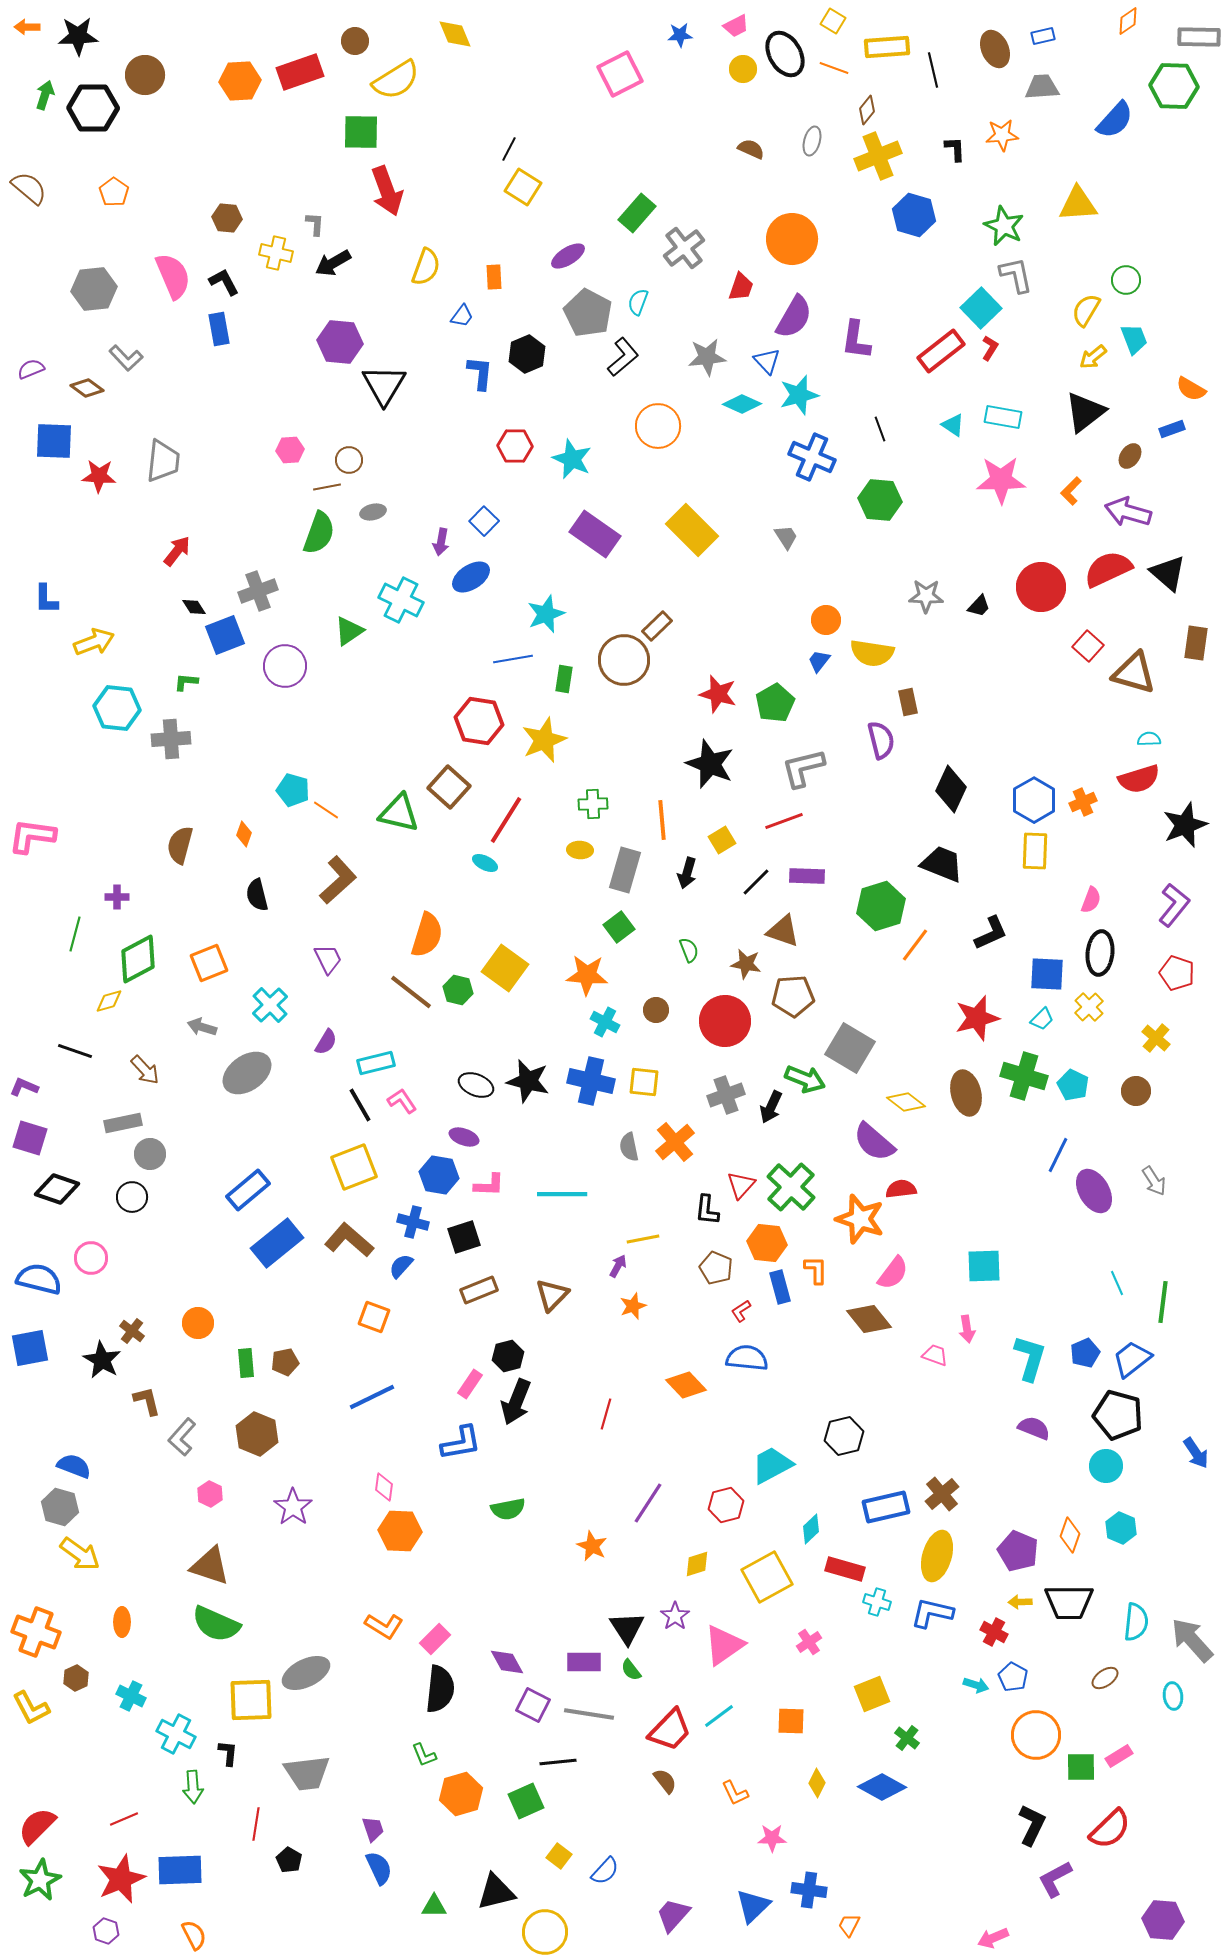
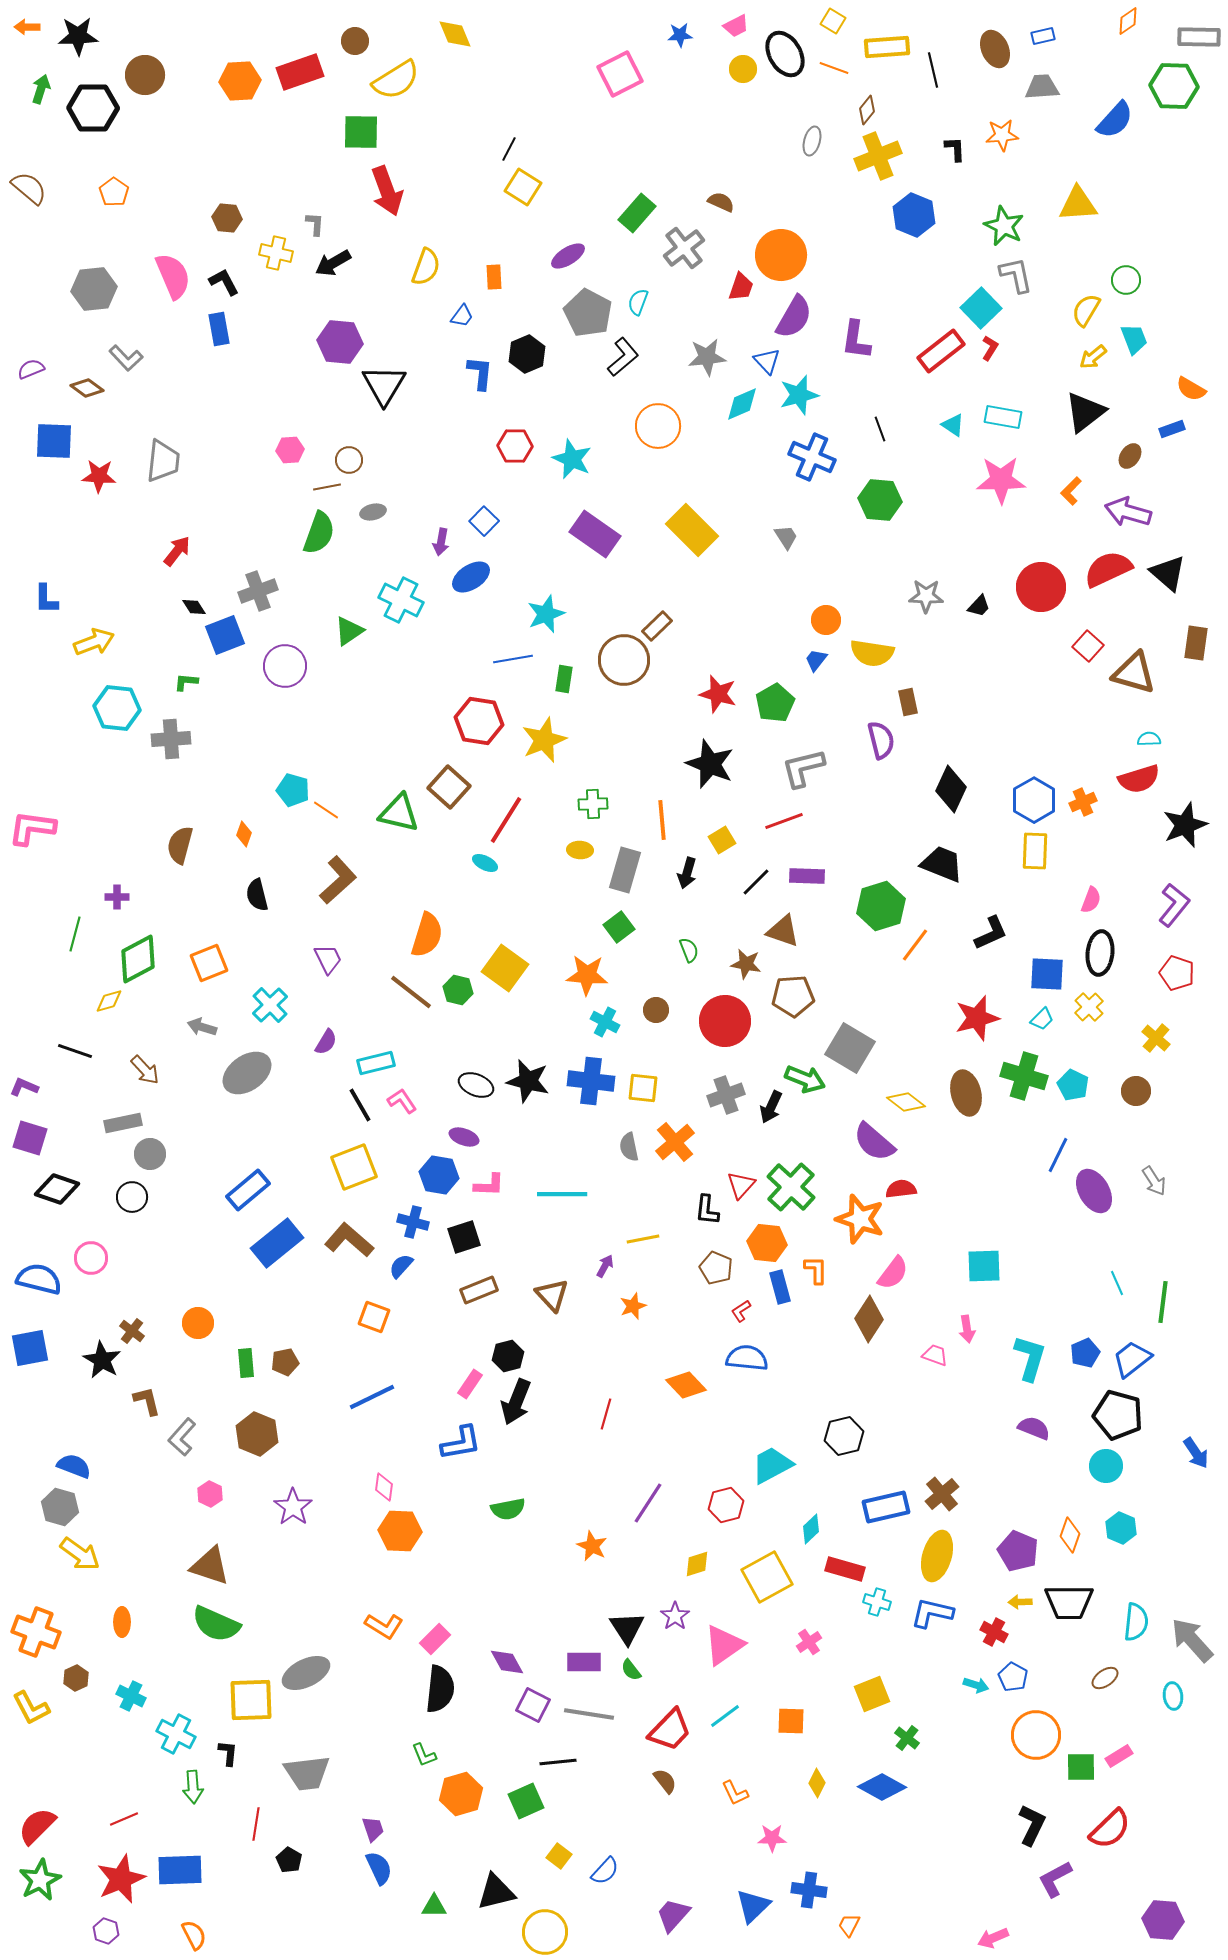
green arrow at (45, 95): moved 4 px left, 6 px up
brown semicircle at (751, 149): moved 30 px left, 53 px down
blue hexagon at (914, 215): rotated 6 degrees clockwise
orange circle at (792, 239): moved 11 px left, 16 px down
cyan diamond at (742, 404): rotated 48 degrees counterclockwise
blue trapezoid at (819, 661): moved 3 px left, 1 px up
pink L-shape at (32, 836): moved 8 px up
blue cross at (591, 1081): rotated 6 degrees counterclockwise
yellow square at (644, 1082): moved 1 px left, 6 px down
purple arrow at (618, 1266): moved 13 px left
brown triangle at (552, 1295): rotated 27 degrees counterclockwise
brown diamond at (869, 1319): rotated 72 degrees clockwise
cyan line at (719, 1716): moved 6 px right
